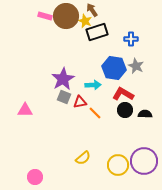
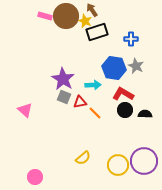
purple star: rotated 10 degrees counterclockwise
pink triangle: rotated 42 degrees clockwise
